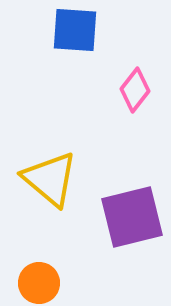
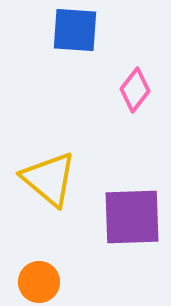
yellow triangle: moved 1 px left
purple square: rotated 12 degrees clockwise
orange circle: moved 1 px up
